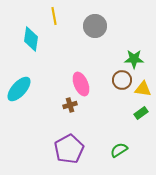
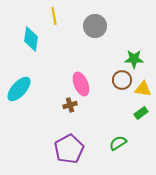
green semicircle: moved 1 px left, 7 px up
